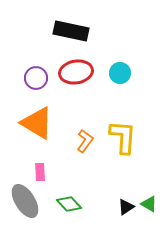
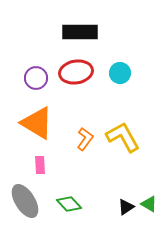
black rectangle: moved 9 px right, 1 px down; rotated 12 degrees counterclockwise
yellow L-shape: rotated 33 degrees counterclockwise
orange L-shape: moved 2 px up
pink rectangle: moved 7 px up
